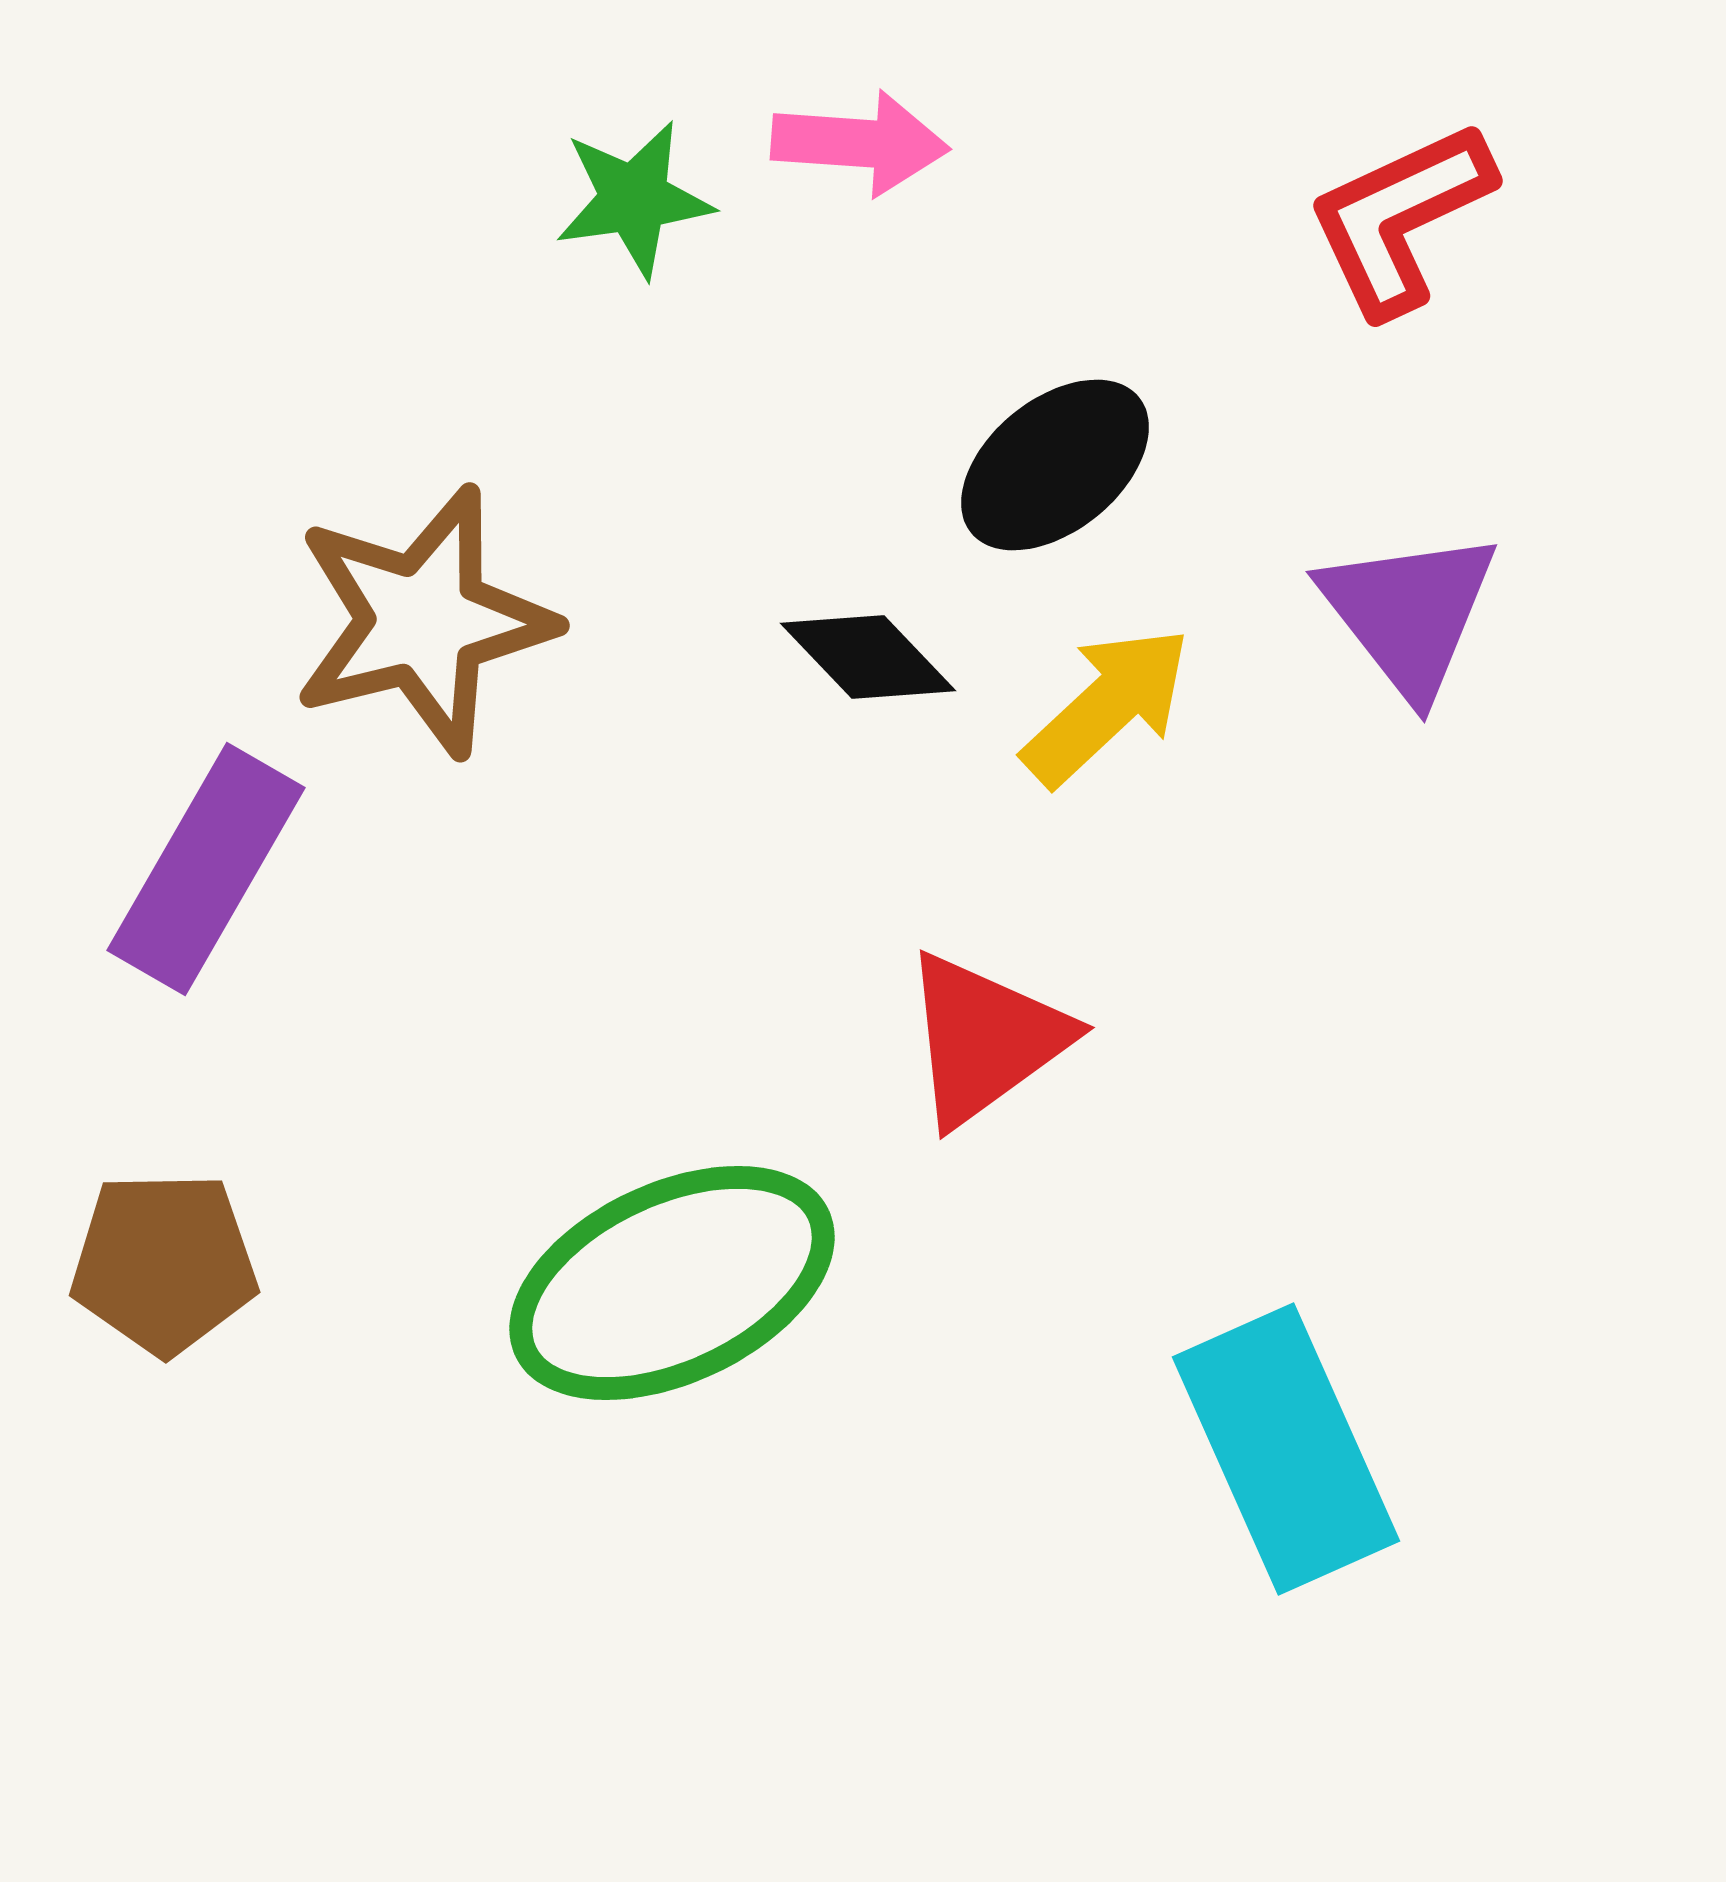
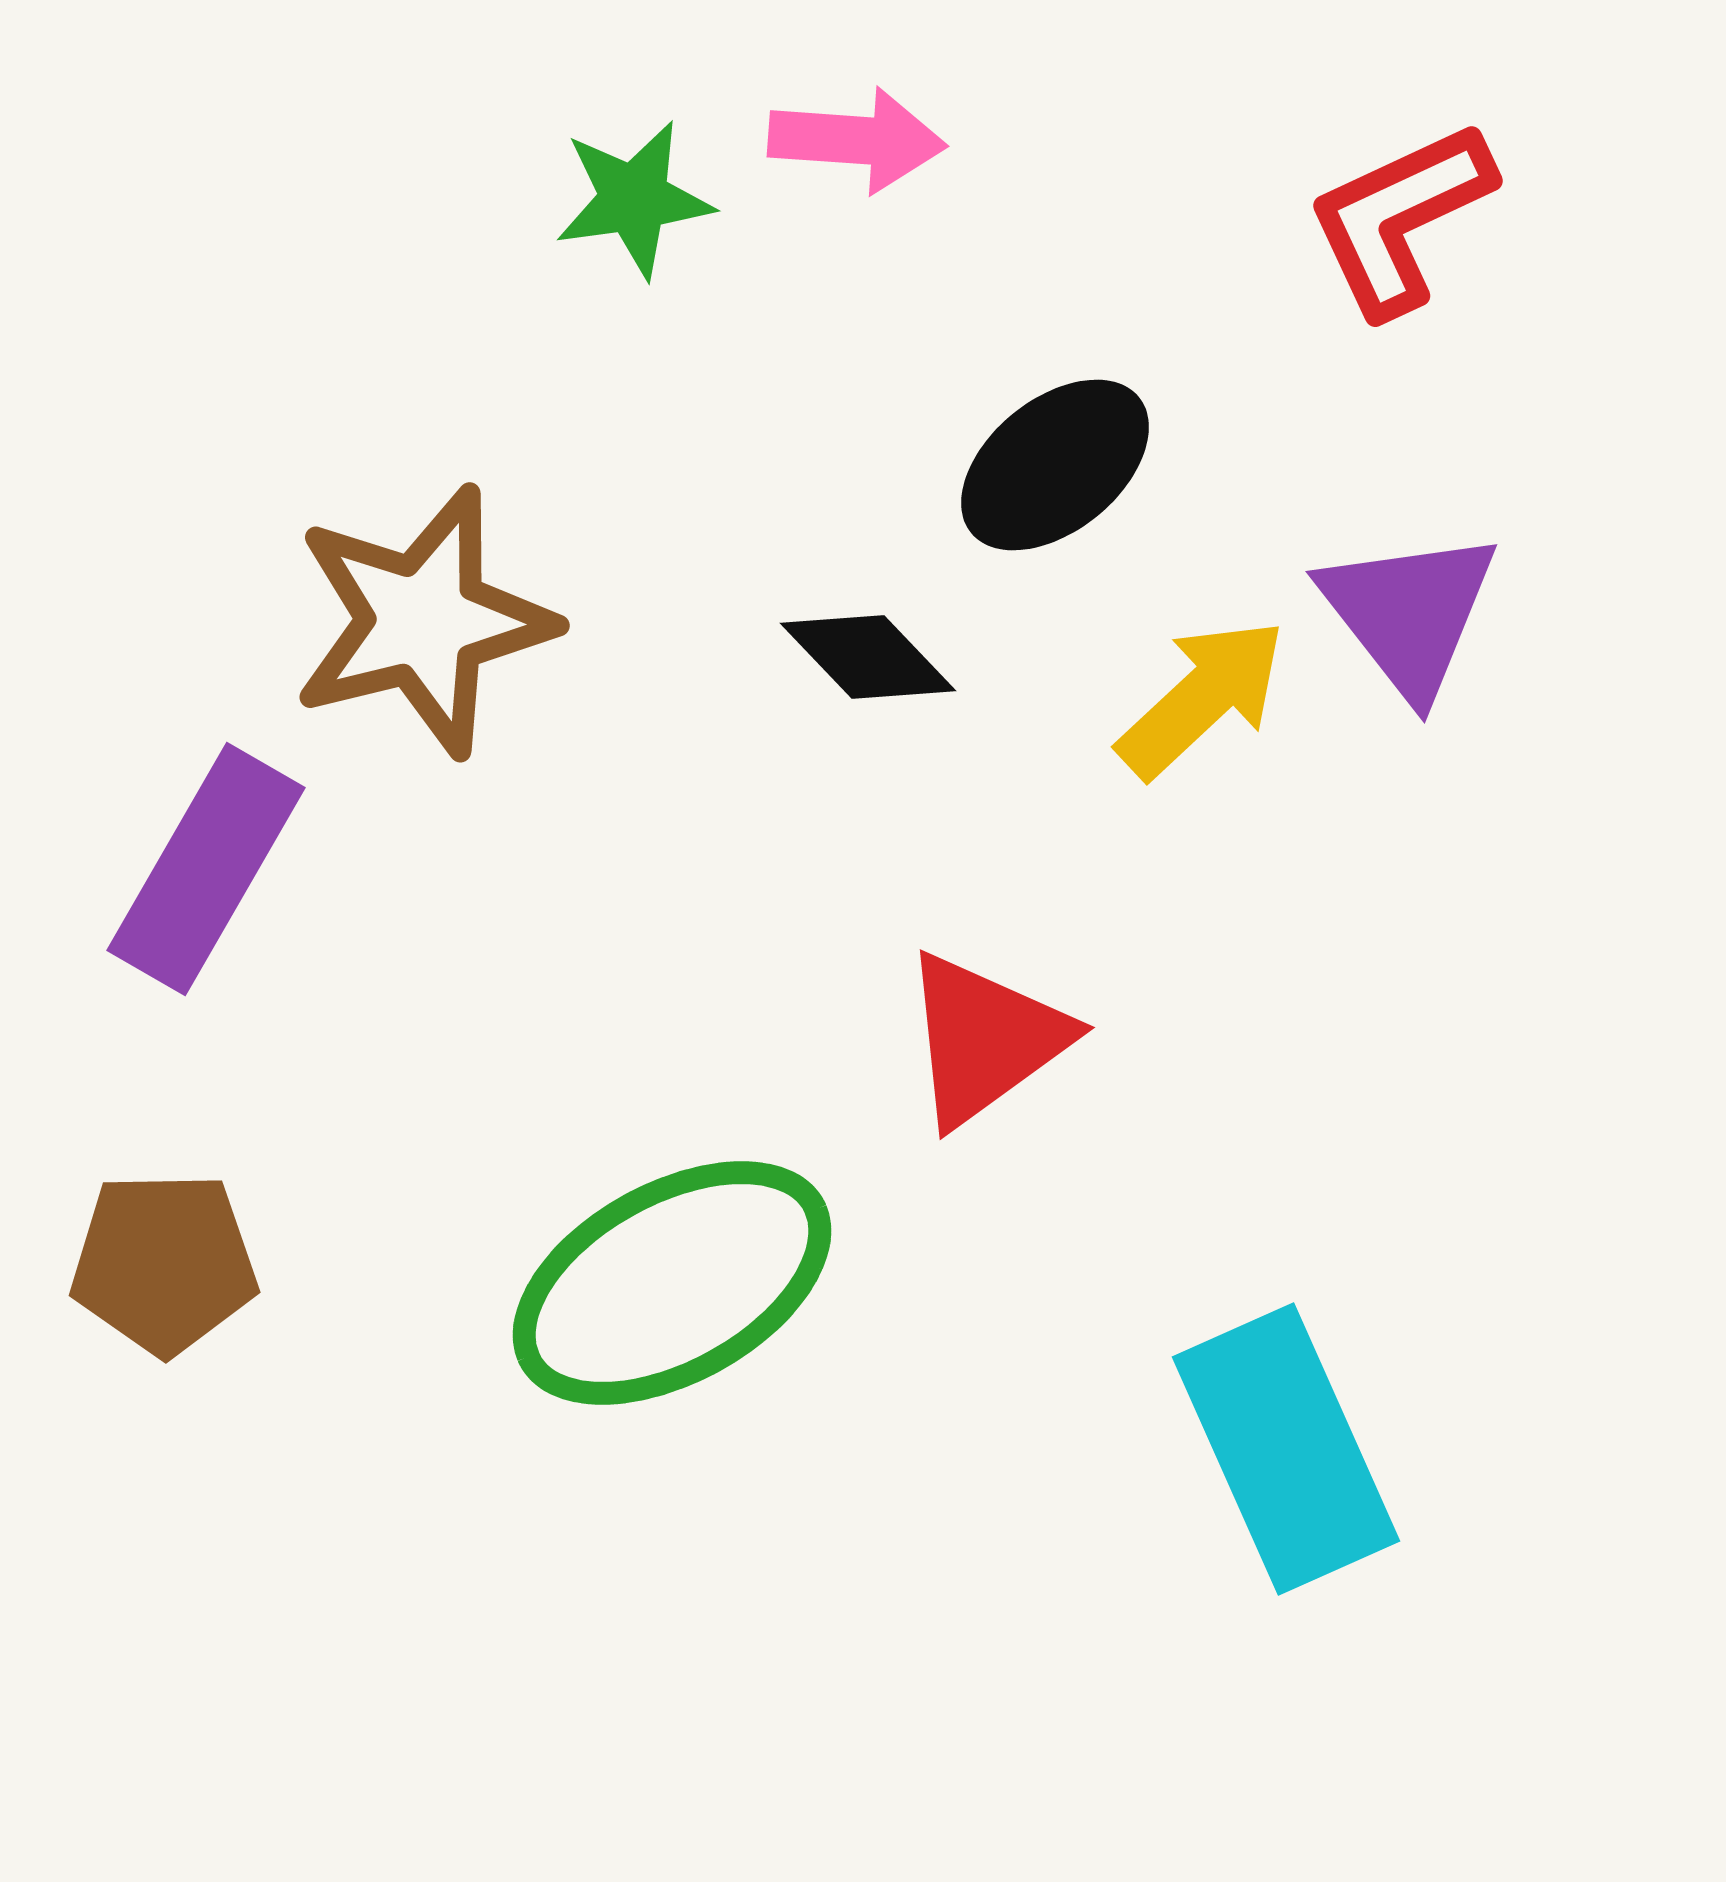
pink arrow: moved 3 px left, 3 px up
yellow arrow: moved 95 px right, 8 px up
green ellipse: rotated 4 degrees counterclockwise
